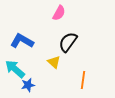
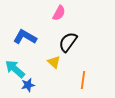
blue L-shape: moved 3 px right, 4 px up
